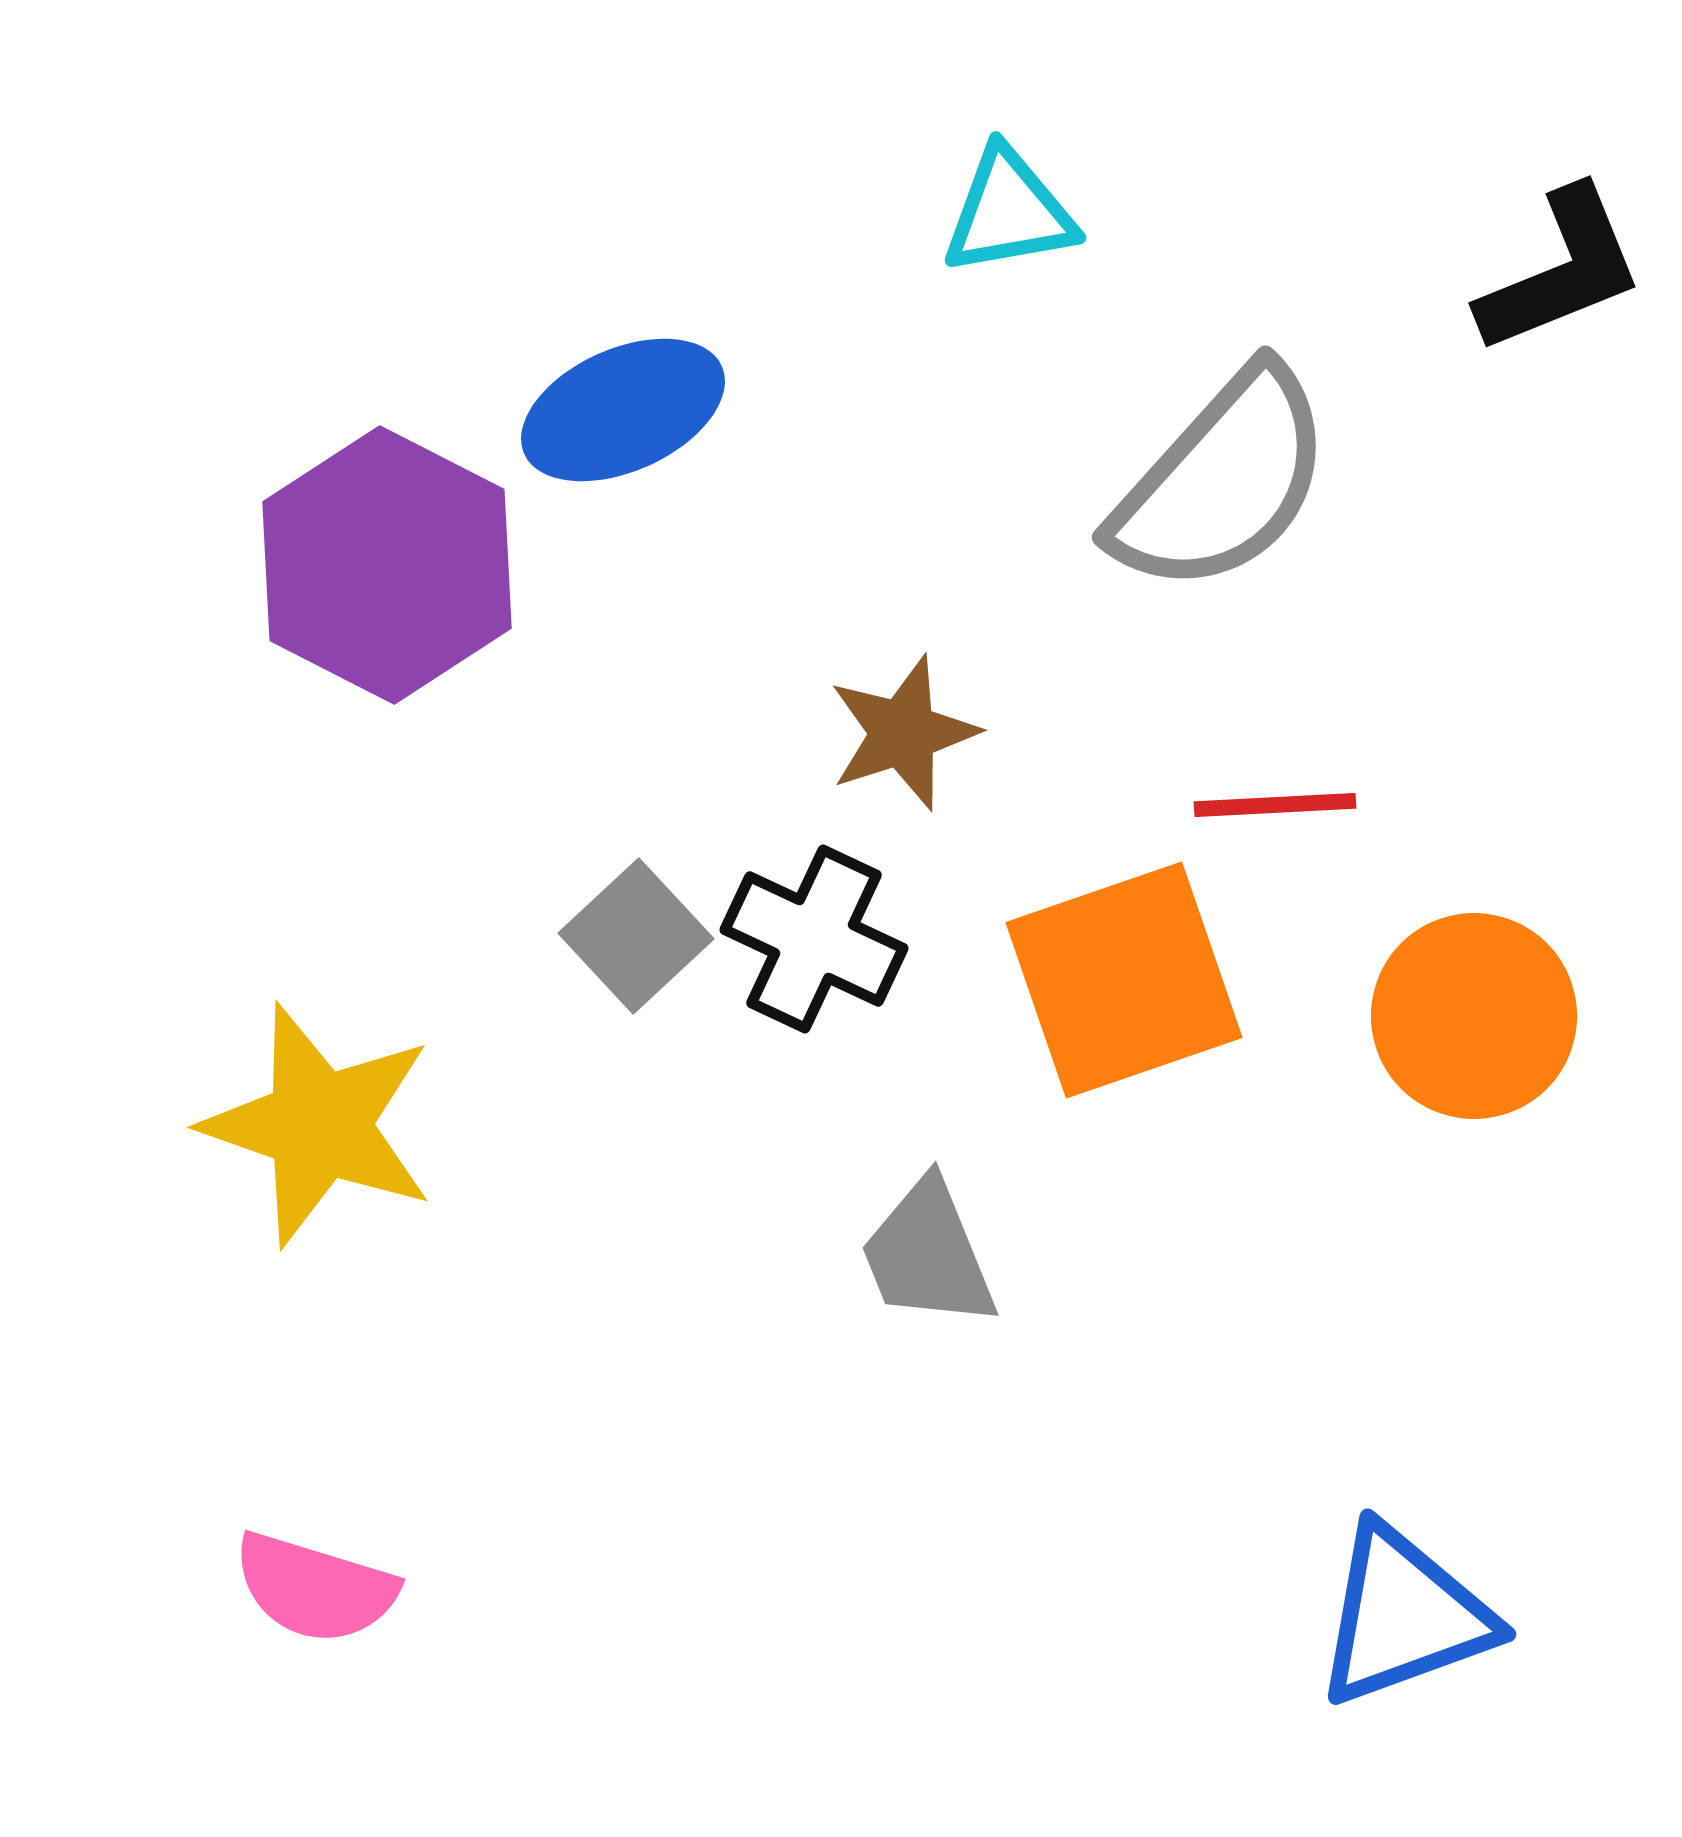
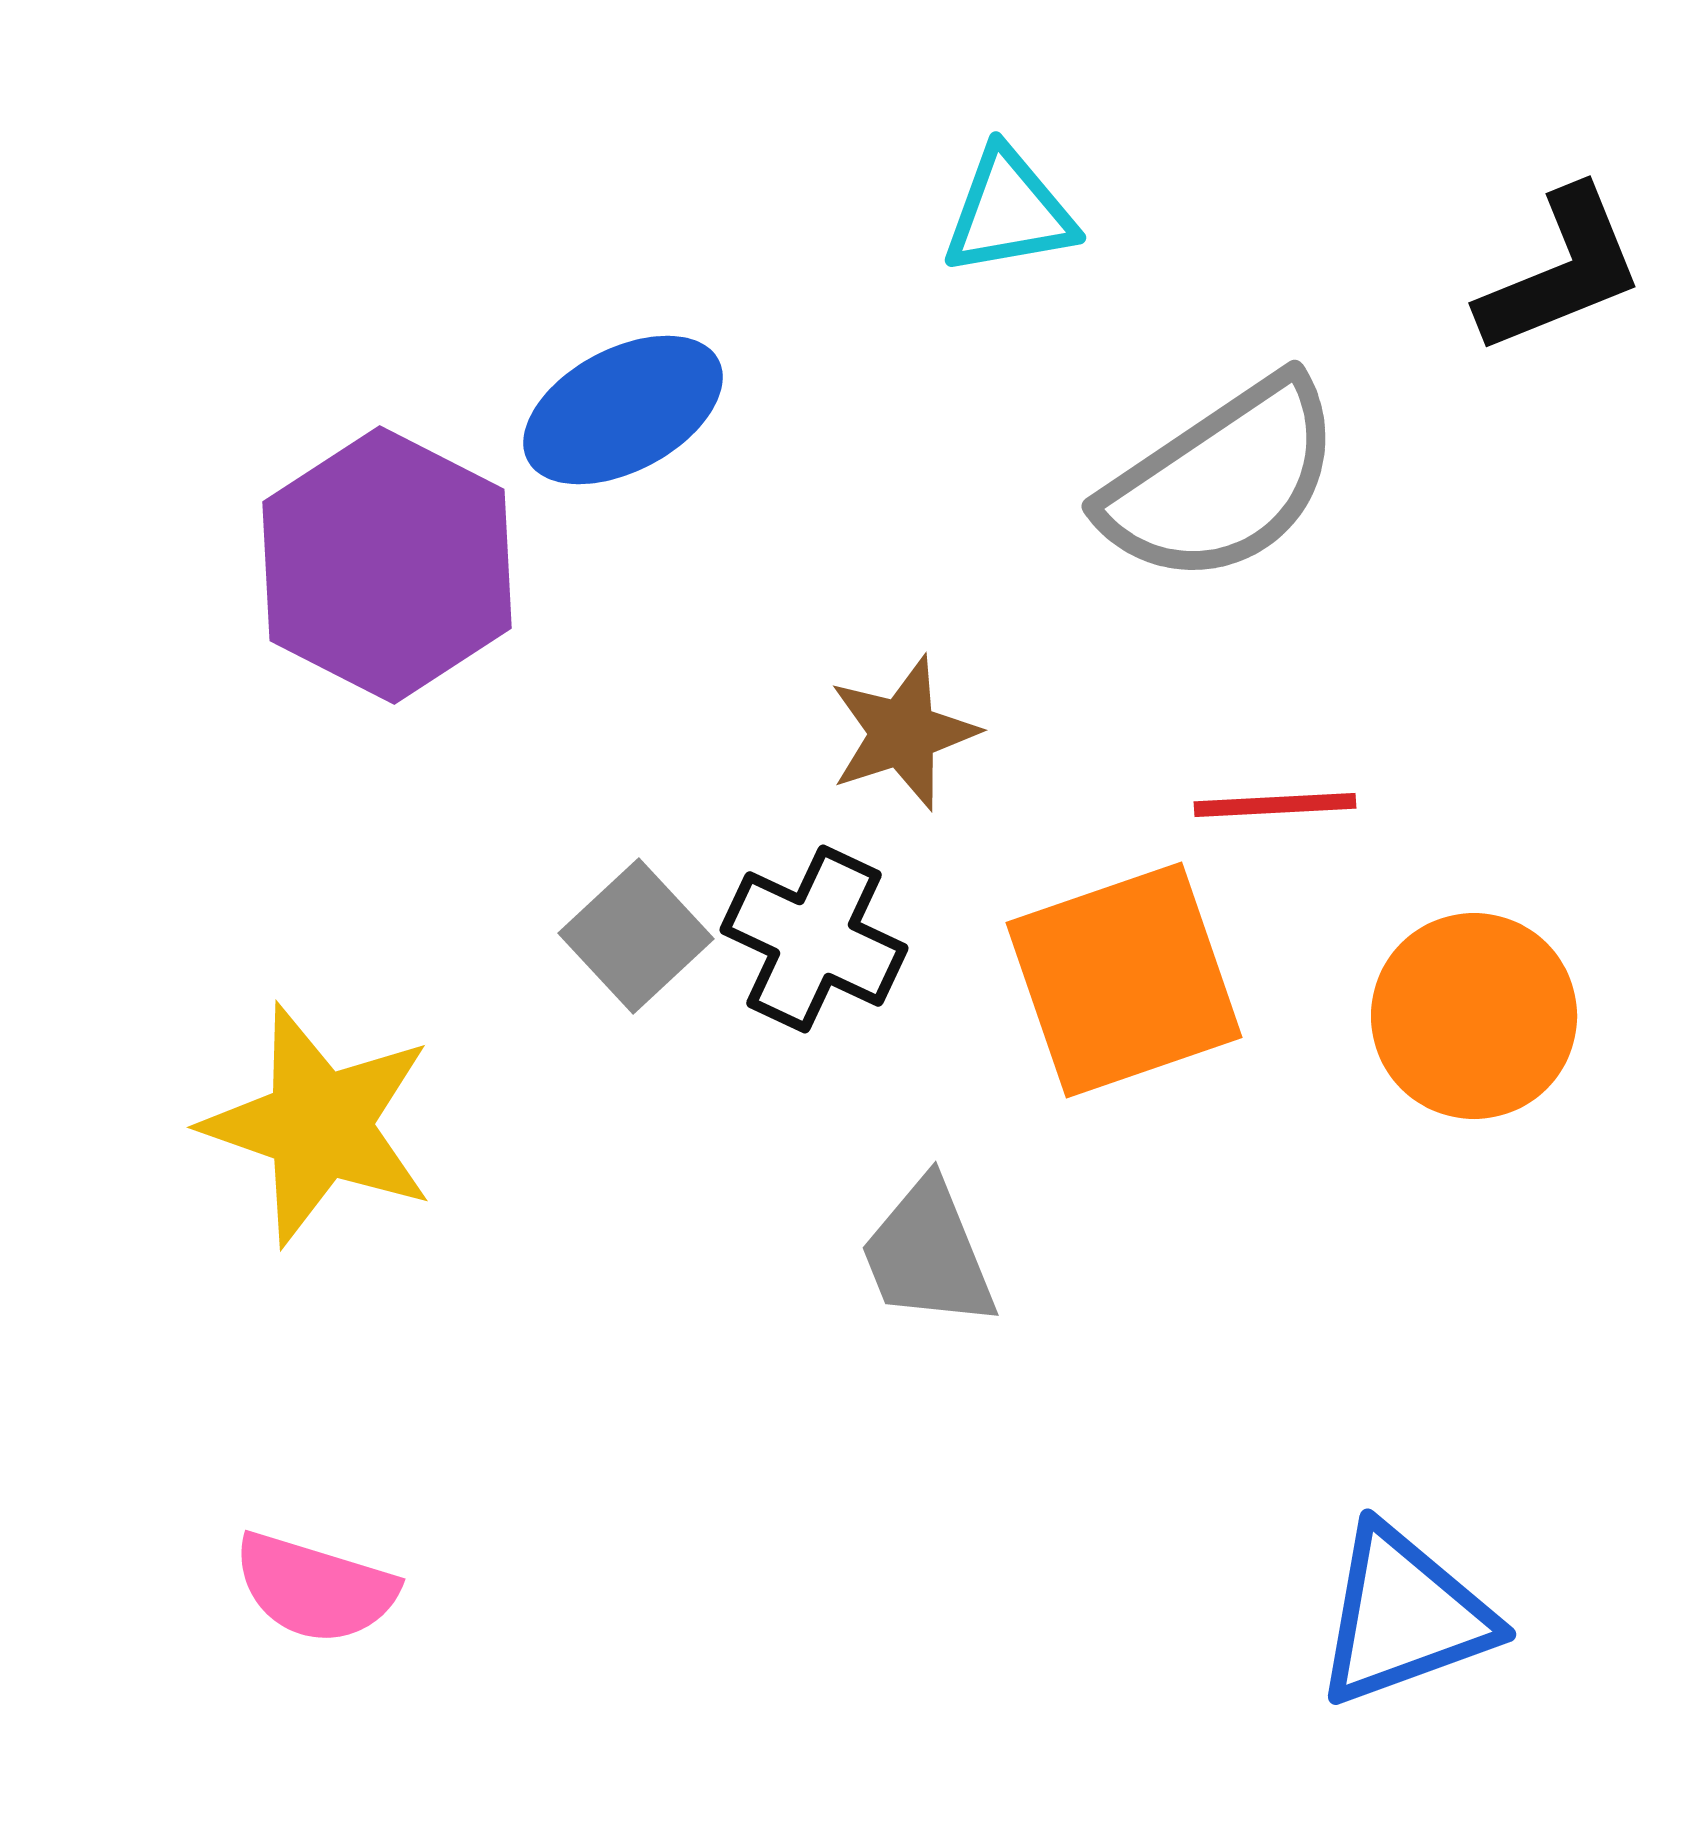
blue ellipse: rotated 4 degrees counterclockwise
gray semicircle: rotated 14 degrees clockwise
